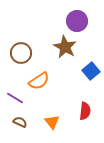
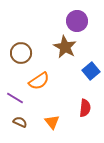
red semicircle: moved 3 px up
